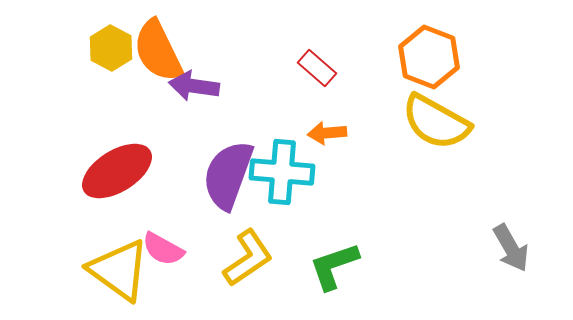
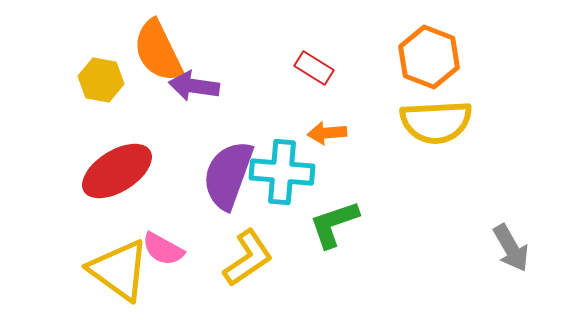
yellow hexagon: moved 10 px left, 32 px down; rotated 18 degrees counterclockwise
red rectangle: moved 3 px left; rotated 9 degrees counterclockwise
yellow semicircle: rotated 32 degrees counterclockwise
green L-shape: moved 42 px up
